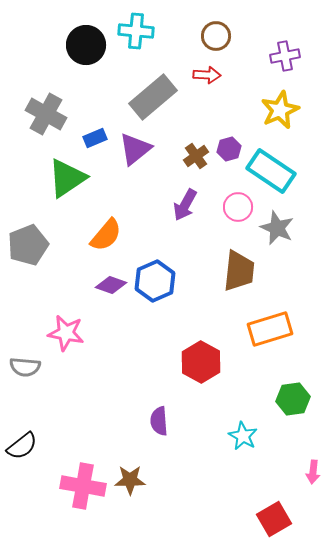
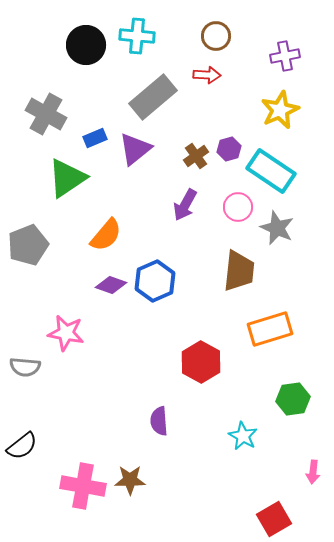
cyan cross: moved 1 px right, 5 px down
